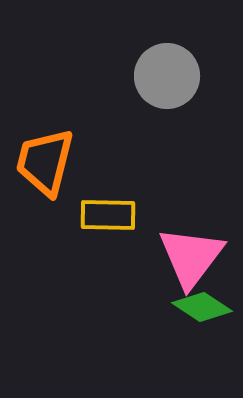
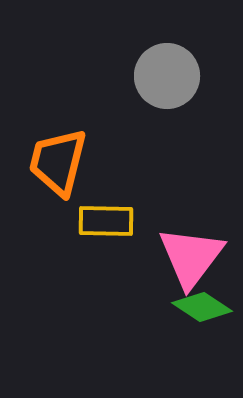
orange trapezoid: moved 13 px right
yellow rectangle: moved 2 px left, 6 px down
